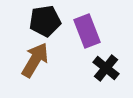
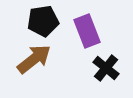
black pentagon: moved 2 px left
brown arrow: moved 1 px left, 1 px up; rotated 21 degrees clockwise
